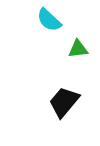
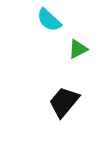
green triangle: rotated 20 degrees counterclockwise
